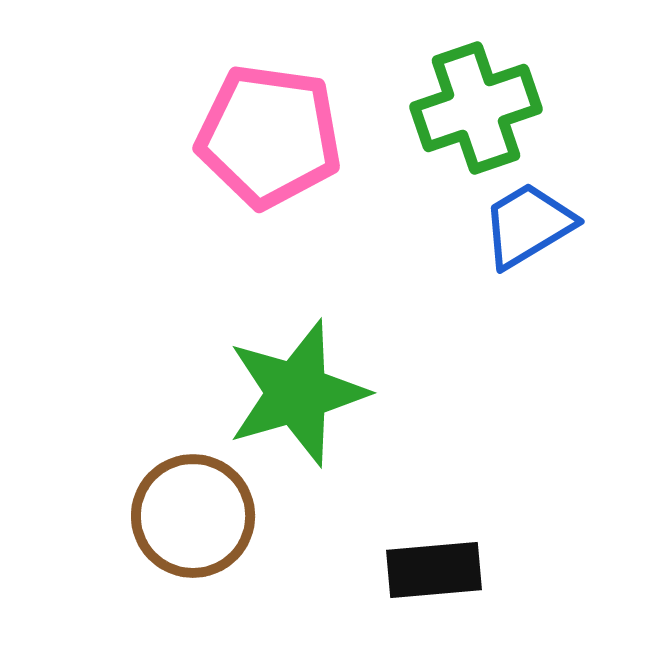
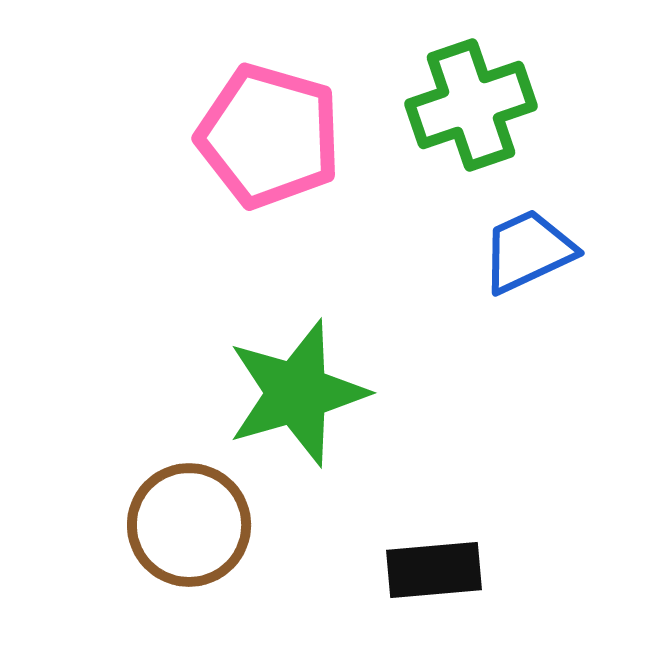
green cross: moved 5 px left, 3 px up
pink pentagon: rotated 8 degrees clockwise
blue trapezoid: moved 26 px down; rotated 6 degrees clockwise
brown circle: moved 4 px left, 9 px down
